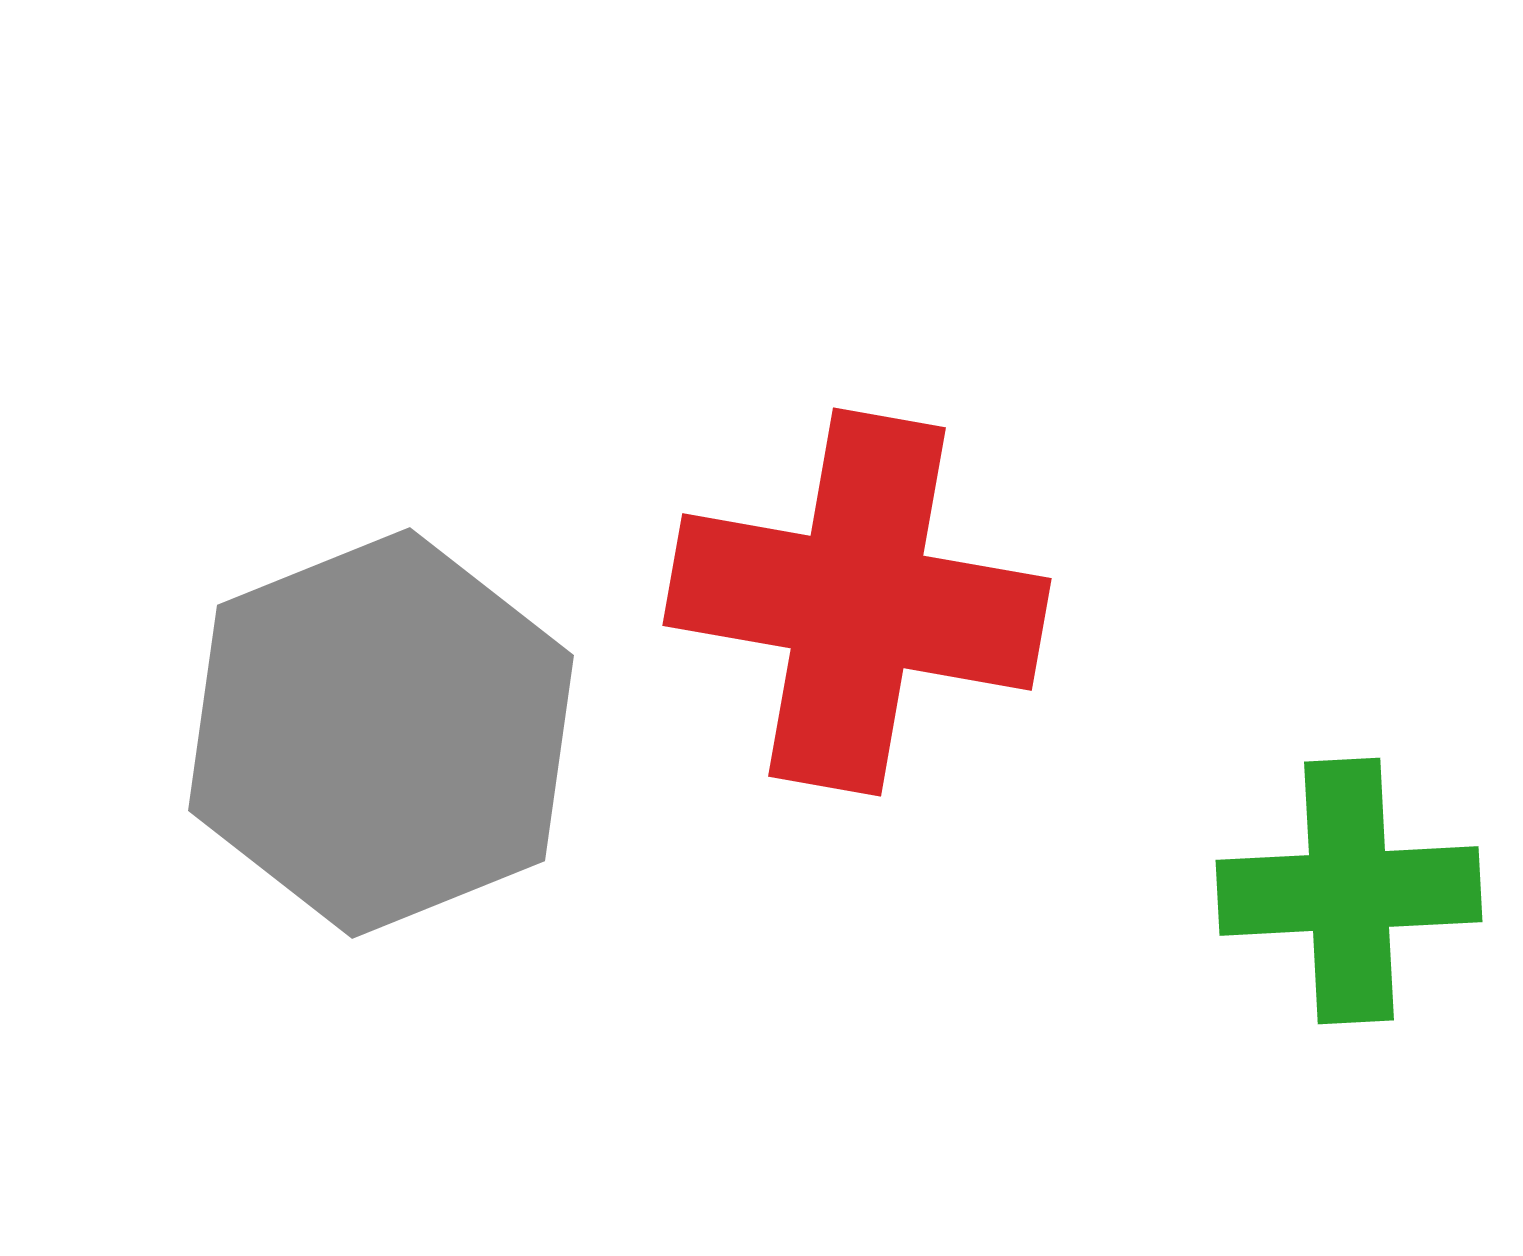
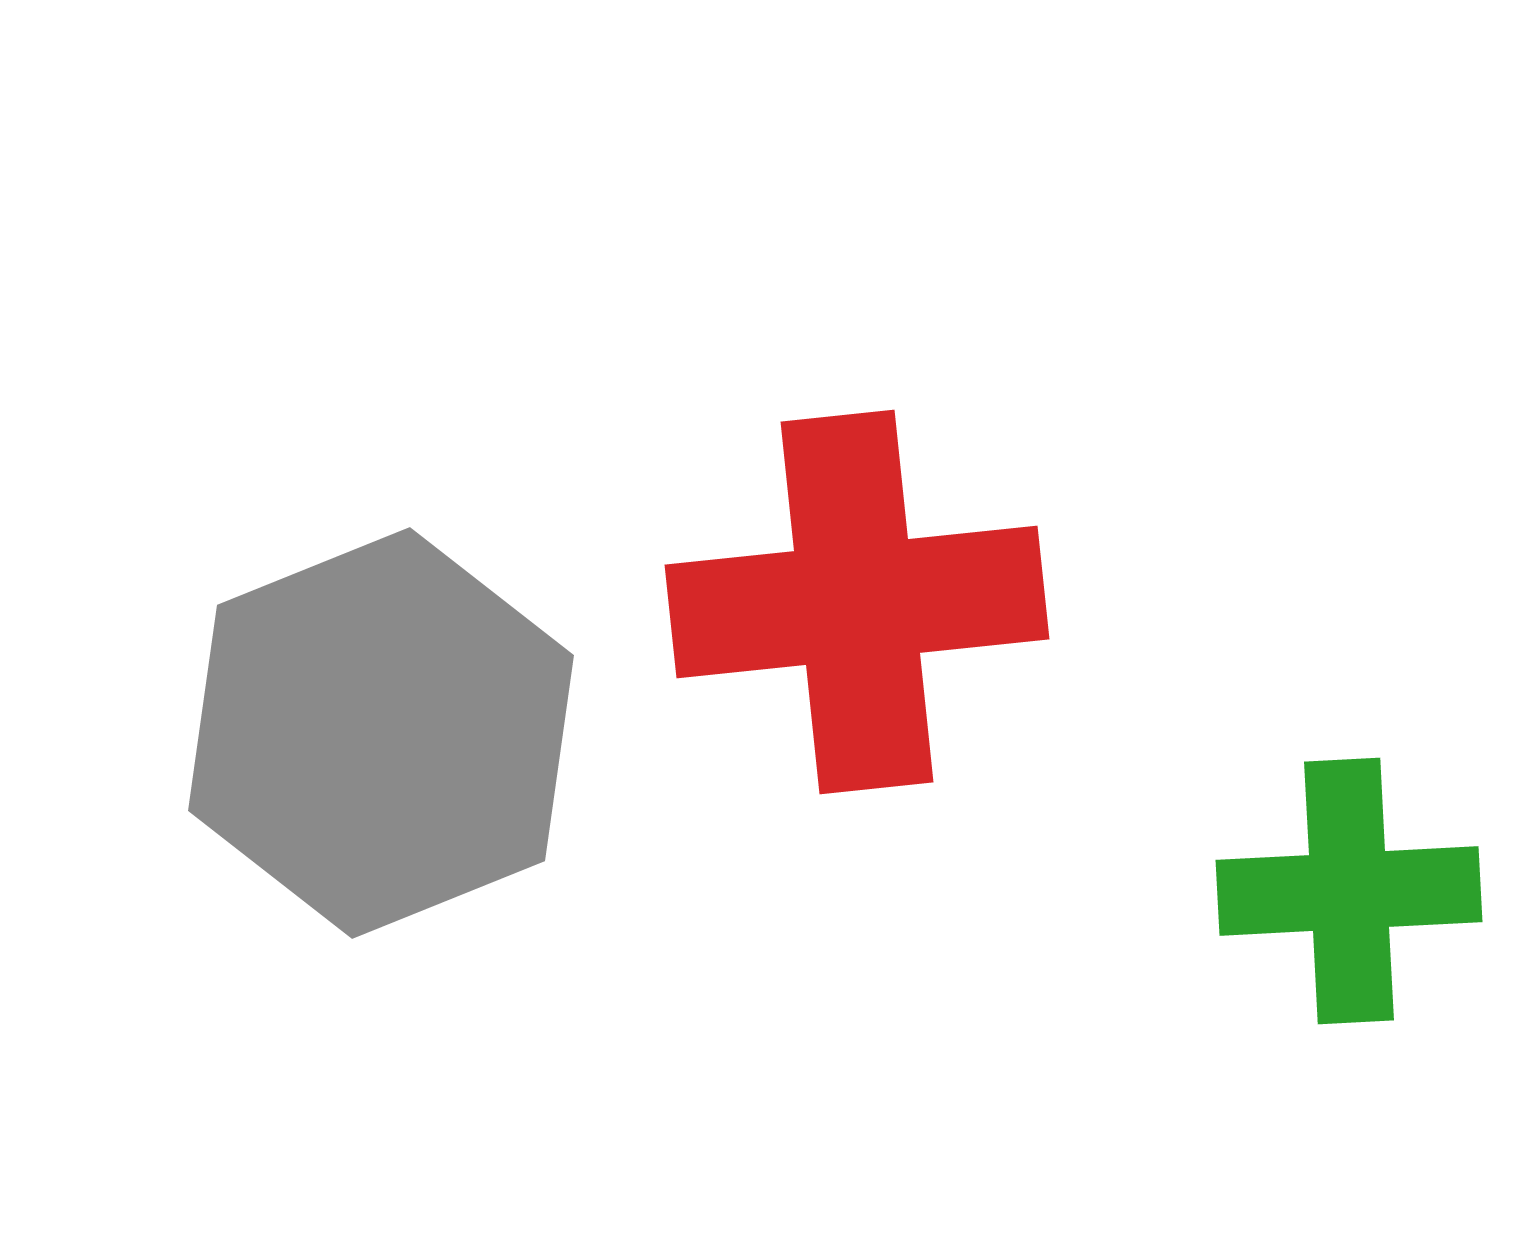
red cross: rotated 16 degrees counterclockwise
